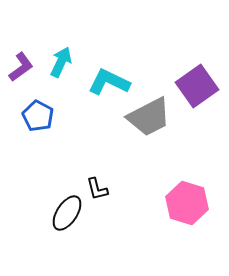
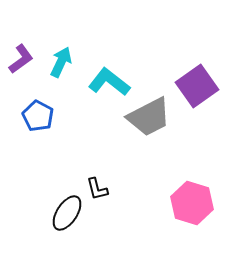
purple L-shape: moved 8 px up
cyan L-shape: rotated 12 degrees clockwise
pink hexagon: moved 5 px right
